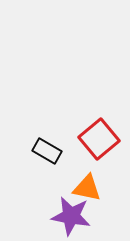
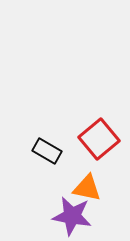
purple star: moved 1 px right
